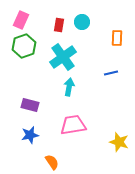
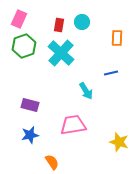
pink rectangle: moved 2 px left, 1 px up
cyan cross: moved 2 px left, 4 px up; rotated 12 degrees counterclockwise
cyan arrow: moved 17 px right, 4 px down; rotated 138 degrees clockwise
